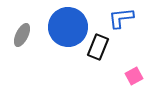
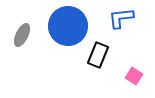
blue circle: moved 1 px up
black rectangle: moved 8 px down
pink square: rotated 30 degrees counterclockwise
